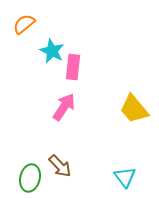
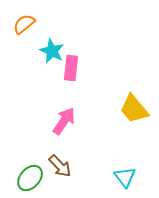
pink rectangle: moved 2 px left, 1 px down
pink arrow: moved 14 px down
green ellipse: rotated 28 degrees clockwise
